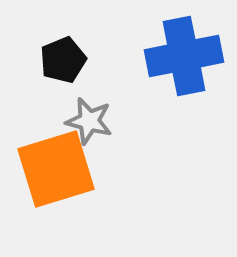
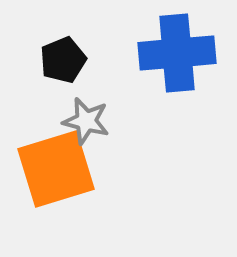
blue cross: moved 7 px left, 3 px up; rotated 6 degrees clockwise
gray star: moved 3 px left
